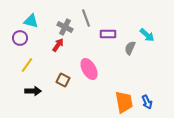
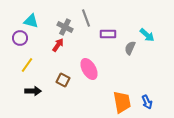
orange trapezoid: moved 2 px left
